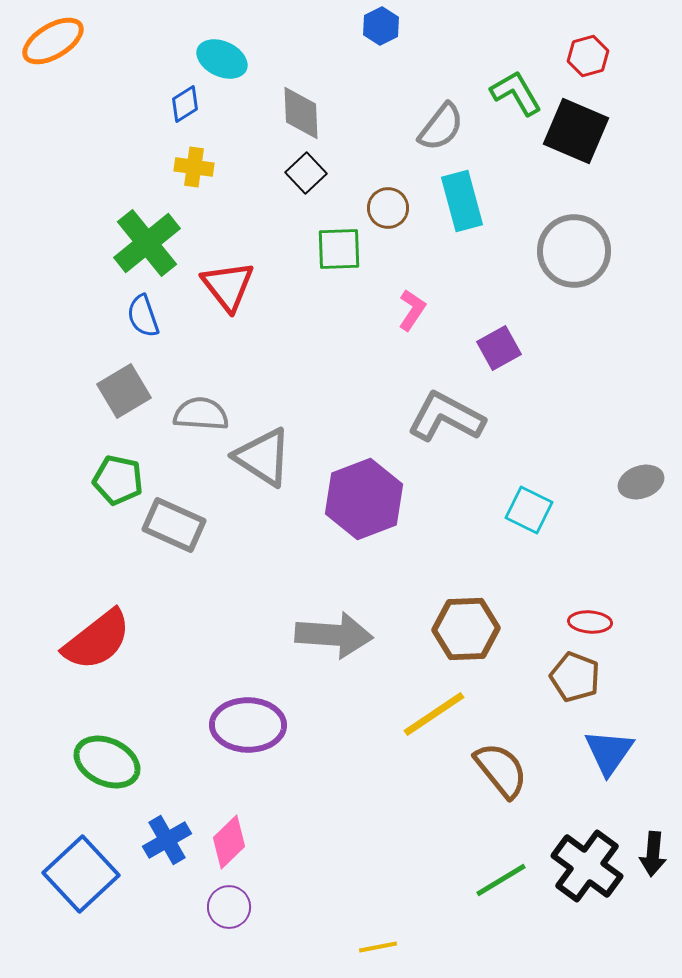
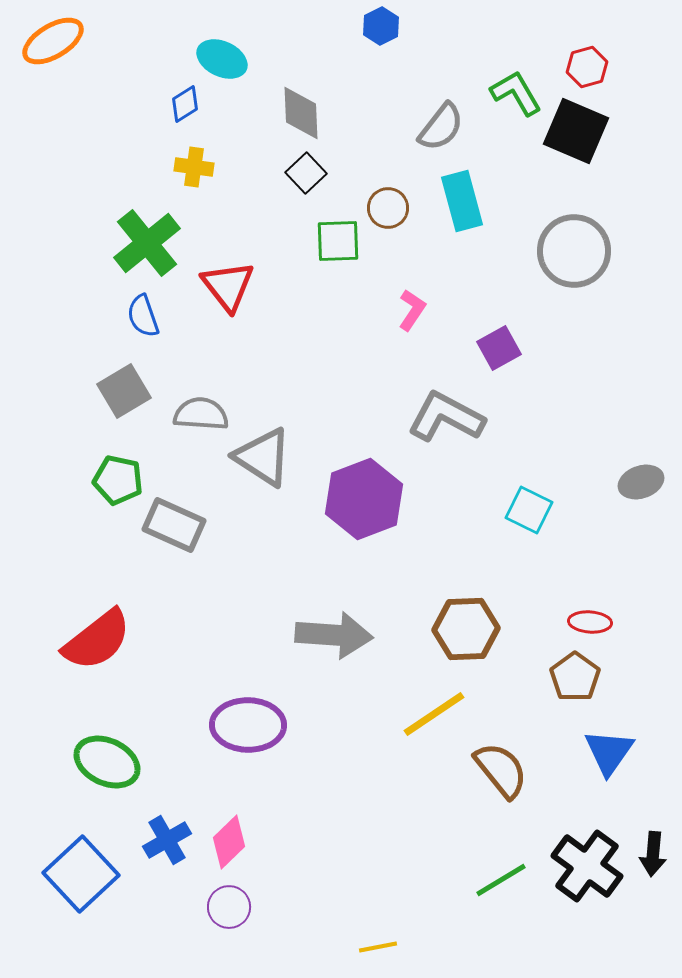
red hexagon at (588, 56): moved 1 px left, 11 px down
green square at (339, 249): moved 1 px left, 8 px up
brown pentagon at (575, 677): rotated 15 degrees clockwise
